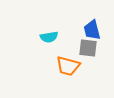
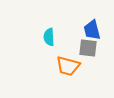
cyan semicircle: rotated 96 degrees clockwise
